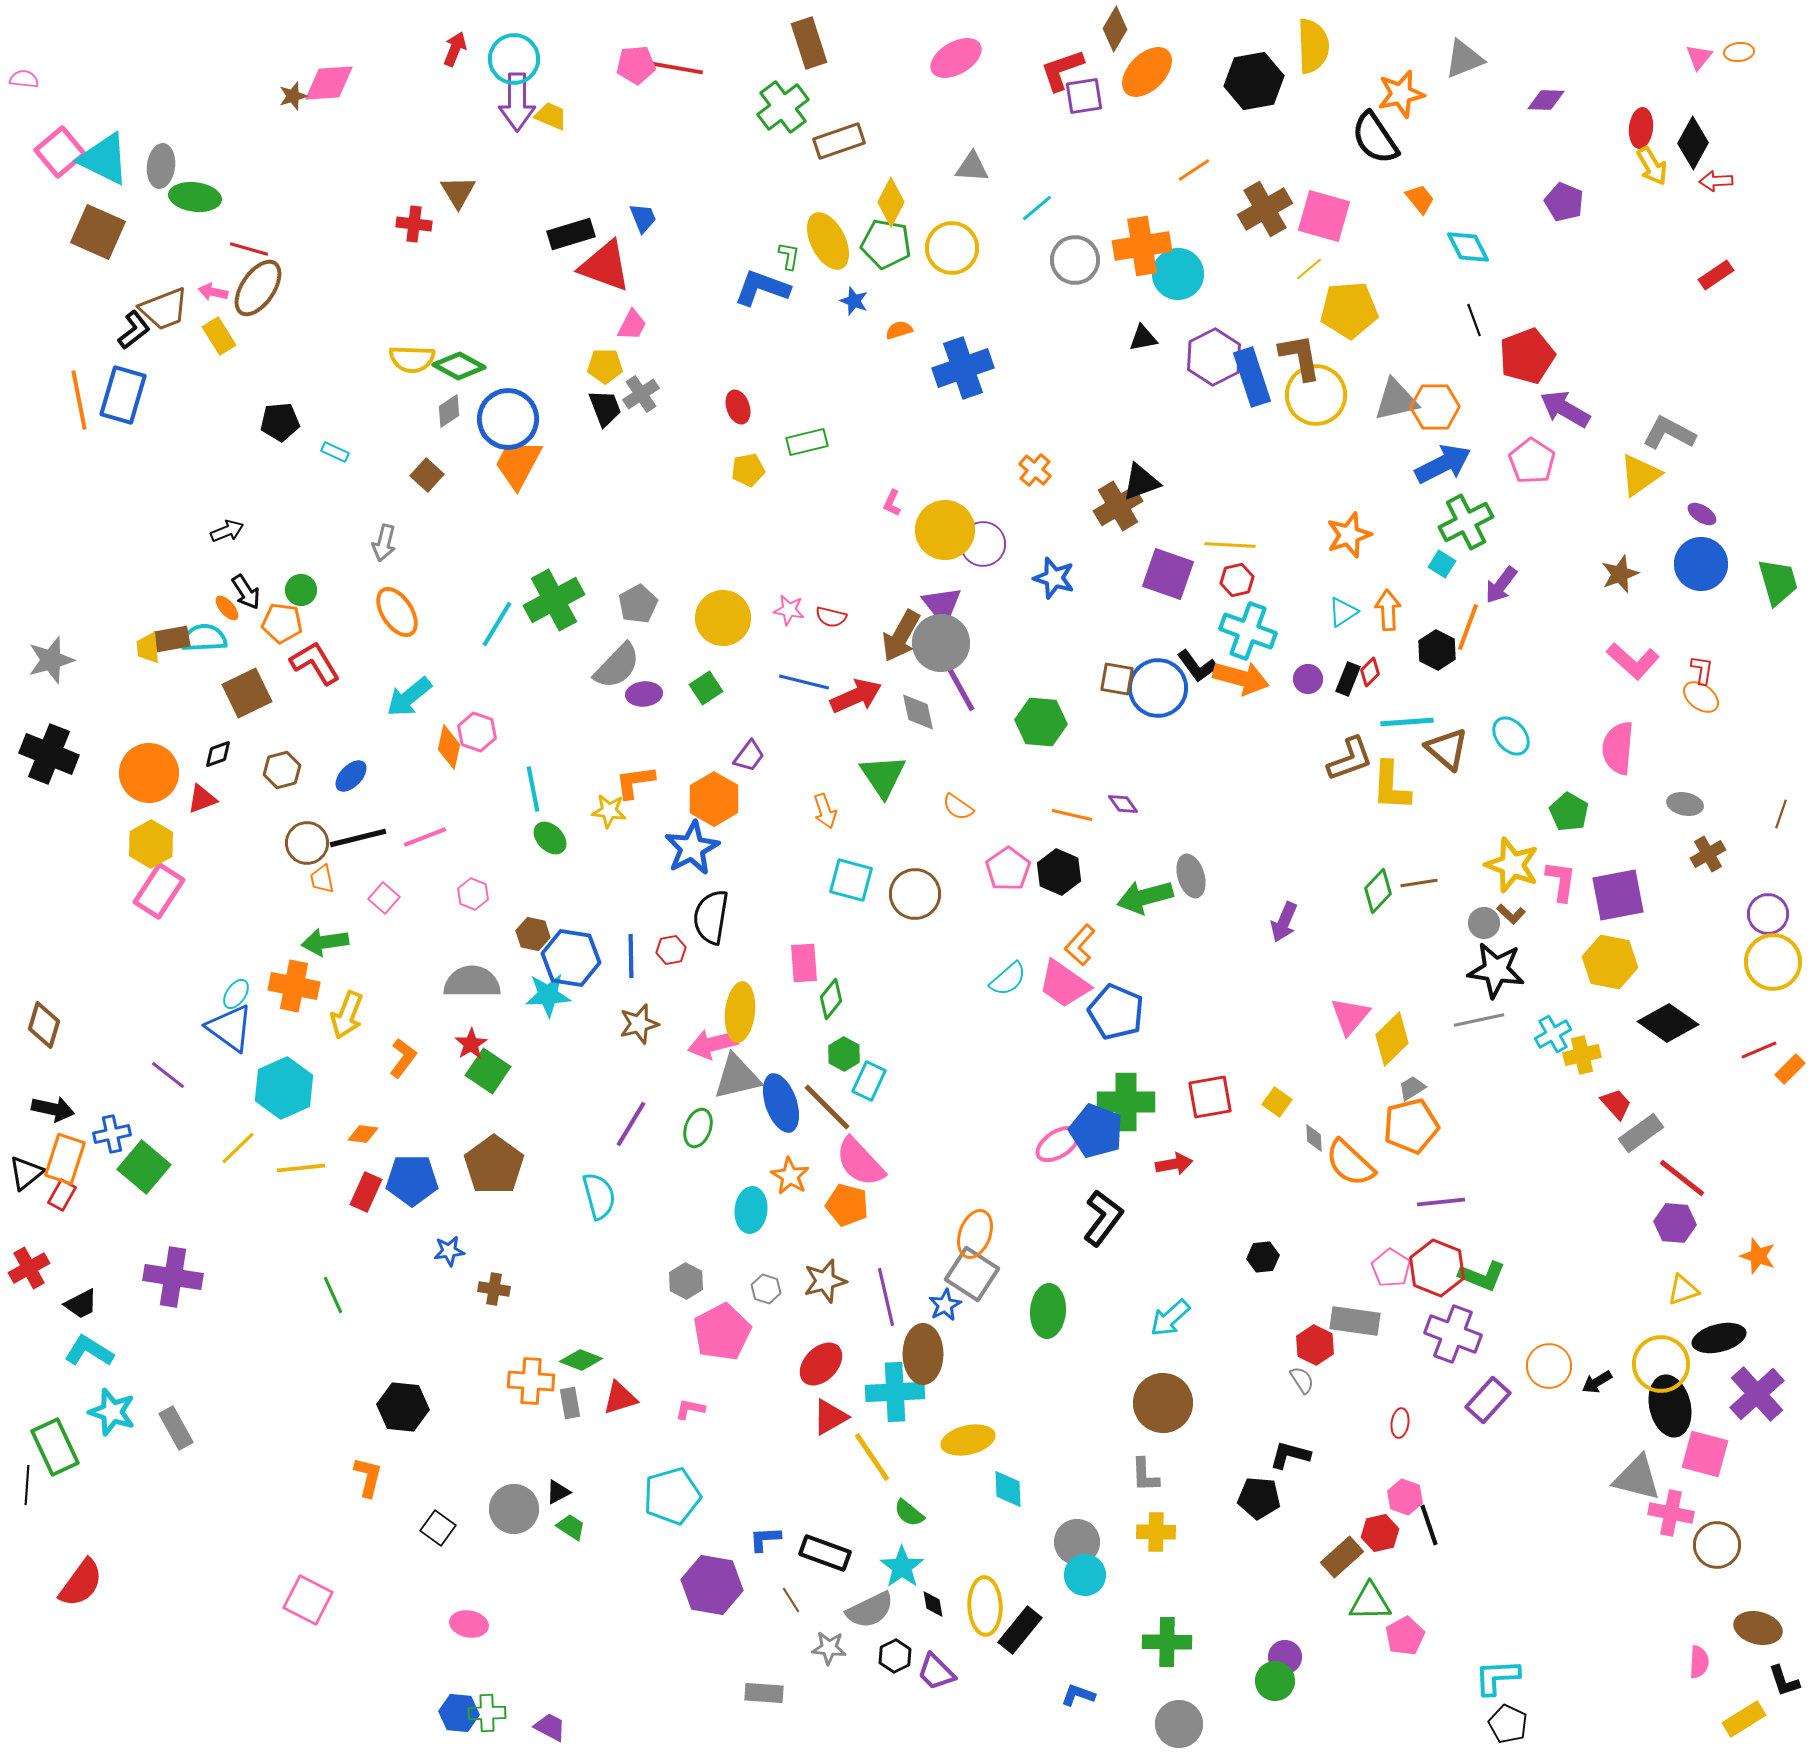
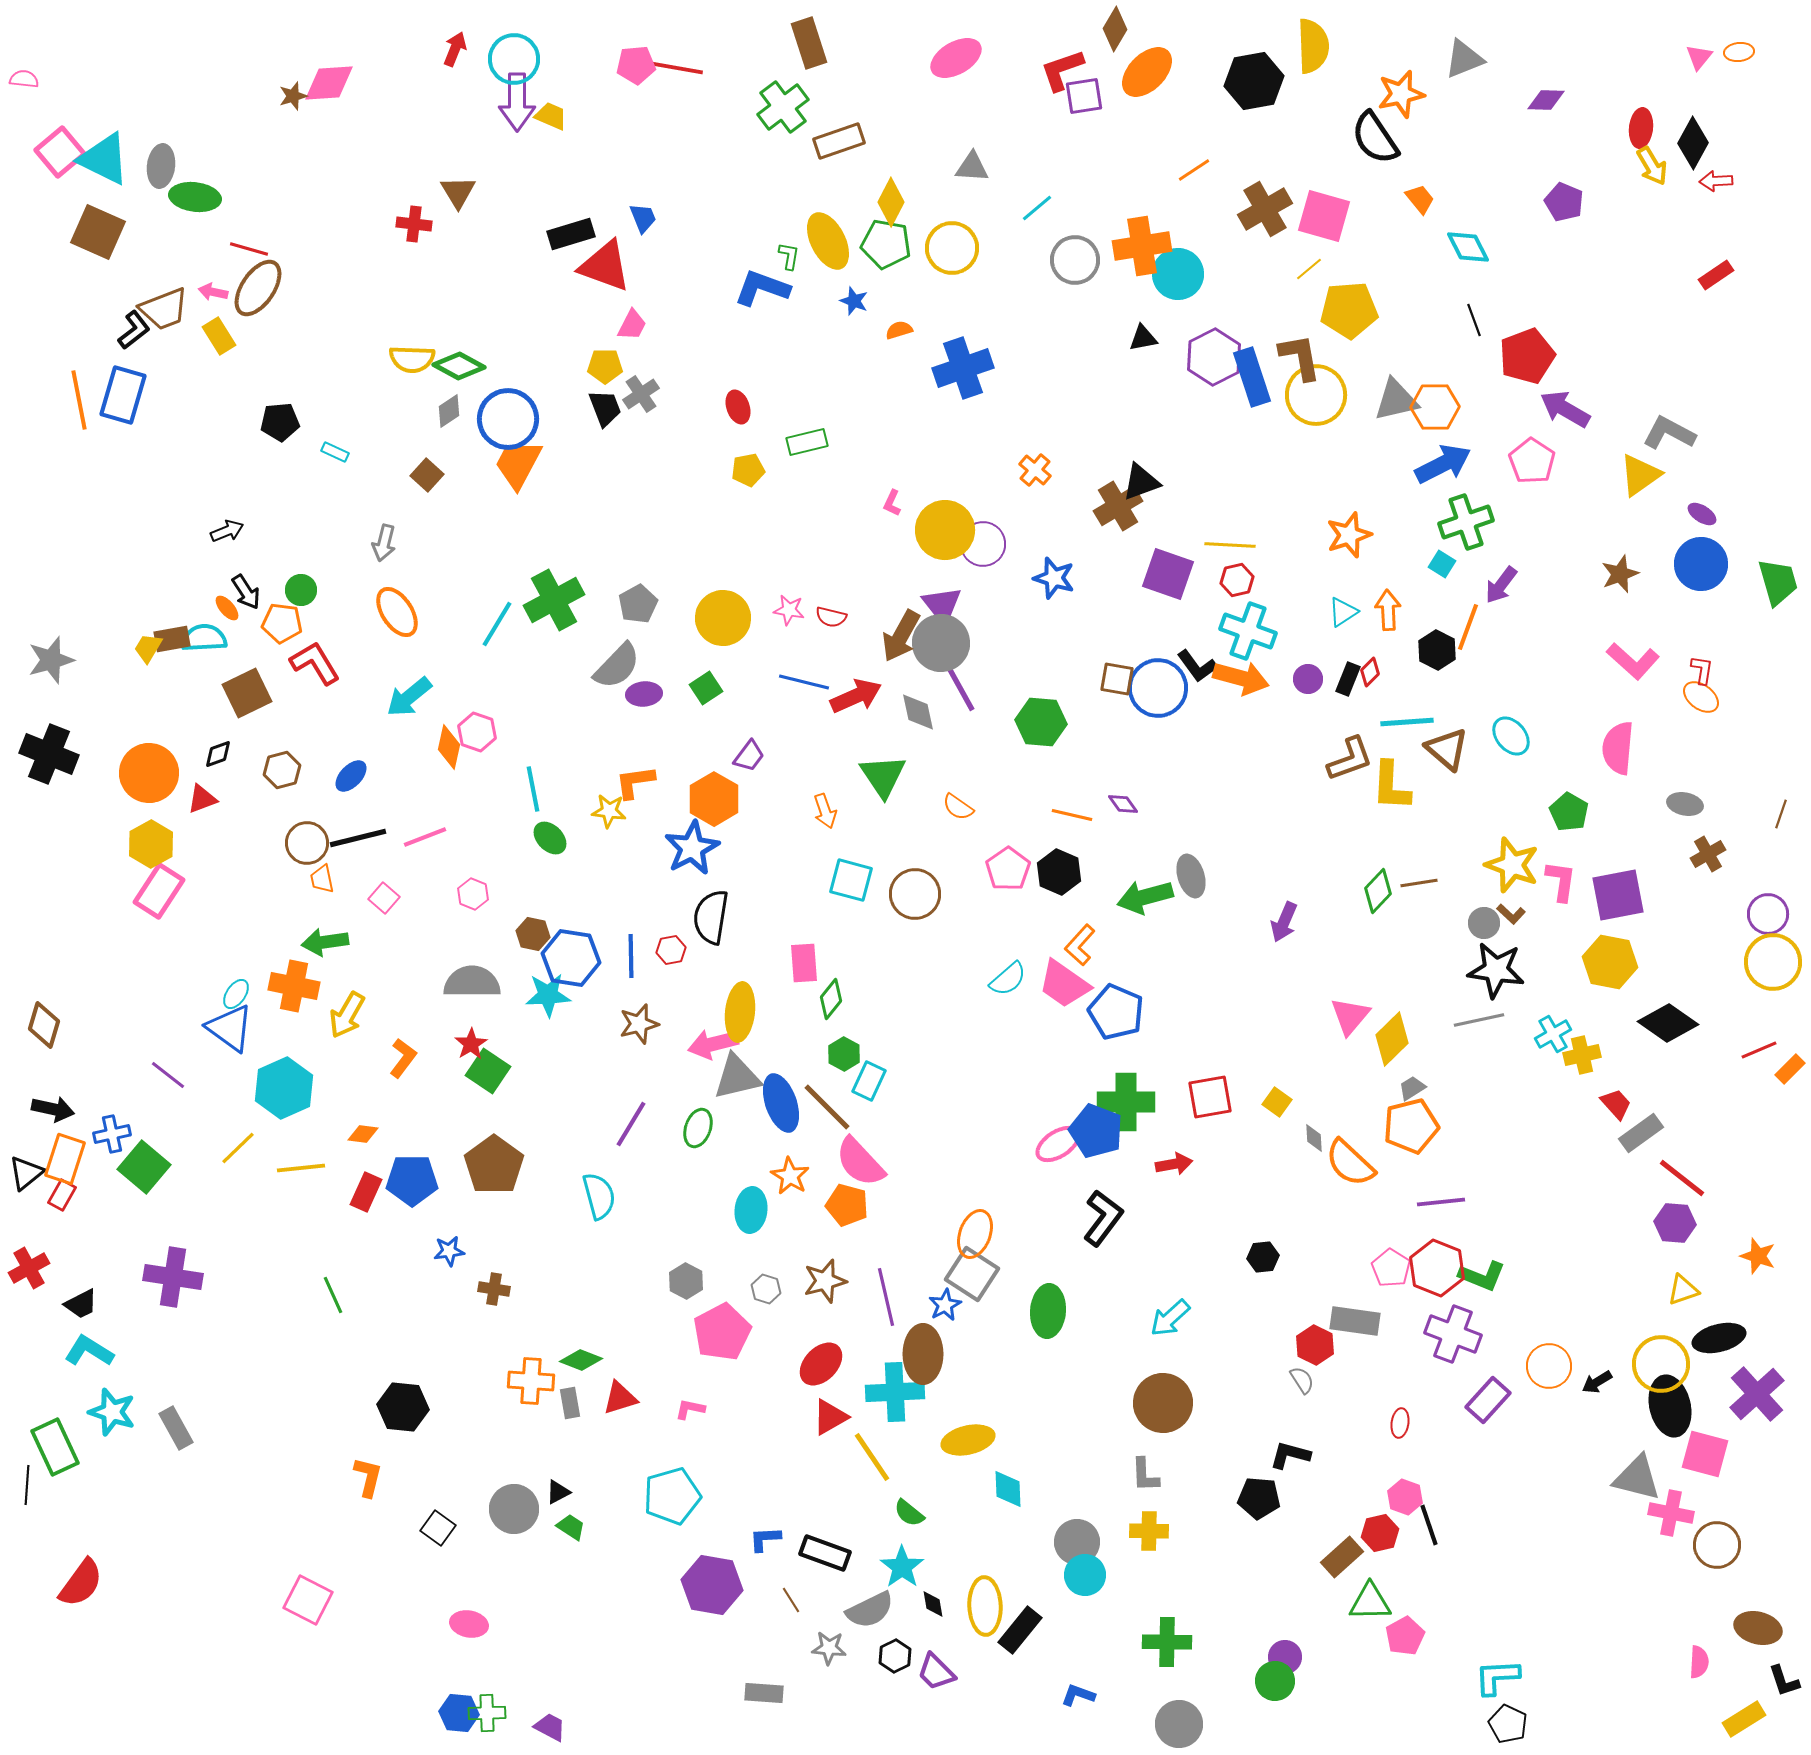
green cross at (1466, 522): rotated 8 degrees clockwise
yellow trapezoid at (148, 648): rotated 36 degrees clockwise
yellow arrow at (347, 1015): rotated 9 degrees clockwise
yellow cross at (1156, 1532): moved 7 px left, 1 px up
